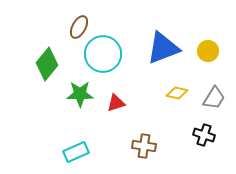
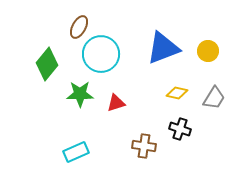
cyan circle: moved 2 px left
black cross: moved 24 px left, 6 px up
